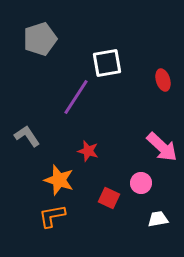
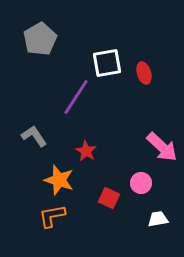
gray pentagon: rotated 12 degrees counterclockwise
red ellipse: moved 19 px left, 7 px up
gray L-shape: moved 7 px right
red star: moved 2 px left; rotated 15 degrees clockwise
